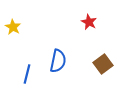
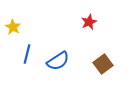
red star: rotated 21 degrees clockwise
blue semicircle: rotated 45 degrees clockwise
blue line: moved 20 px up
